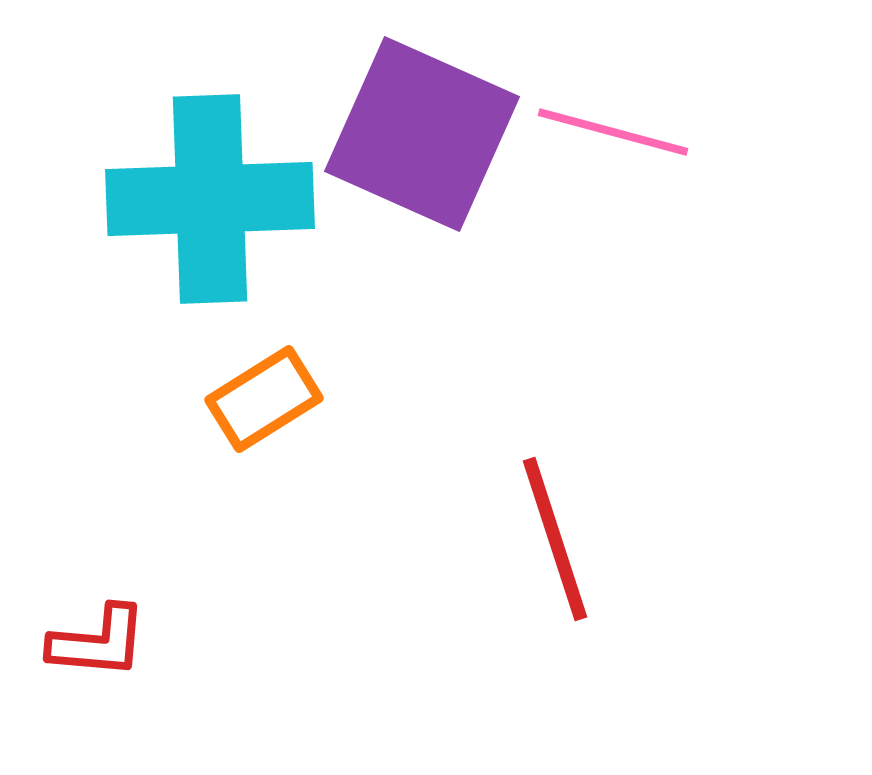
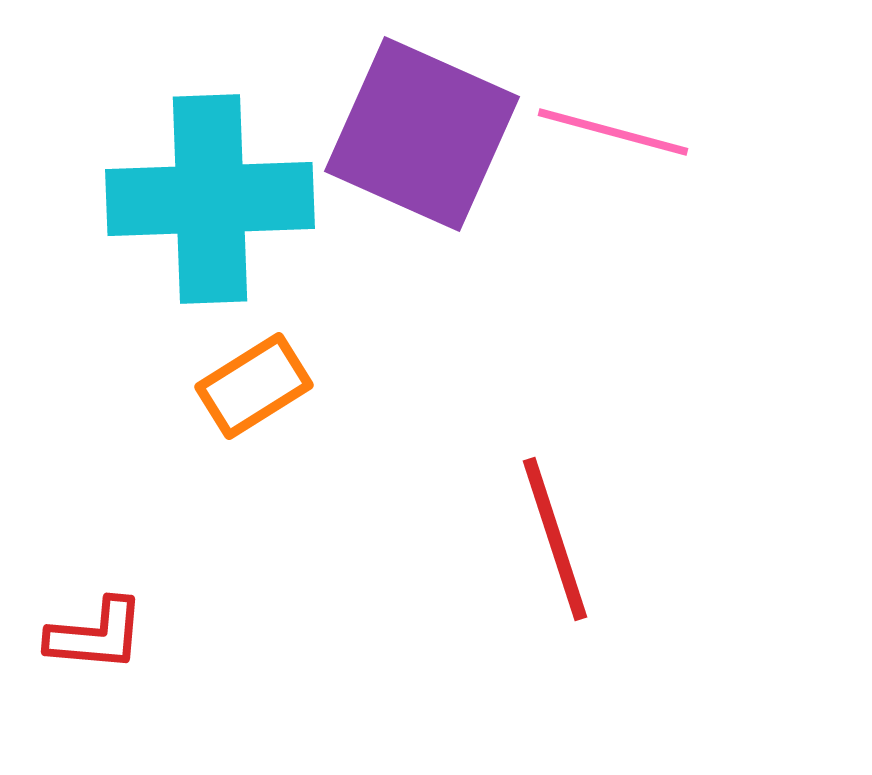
orange rectangle: moved 10 px left, 13 px up
red L-shape: moved 2 px left, 7 px up
